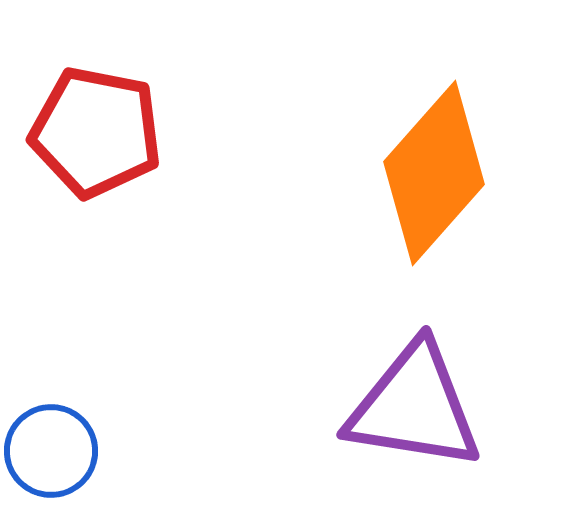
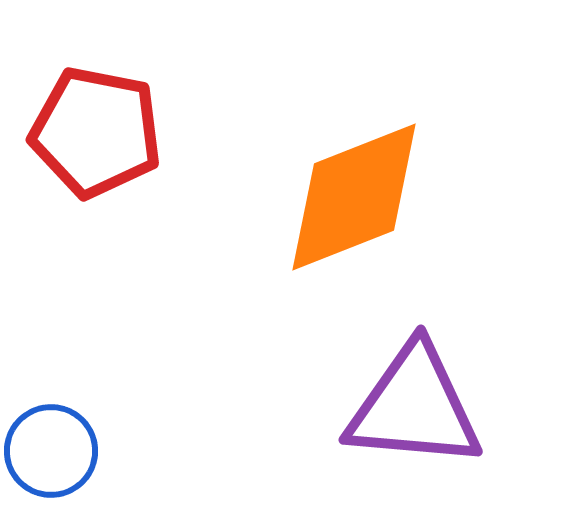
orange diamond: moved 80 px left, 24 px down; rotated 27 degrees clockwise
purple triangle: rotated 4 degrees counterclockwise
